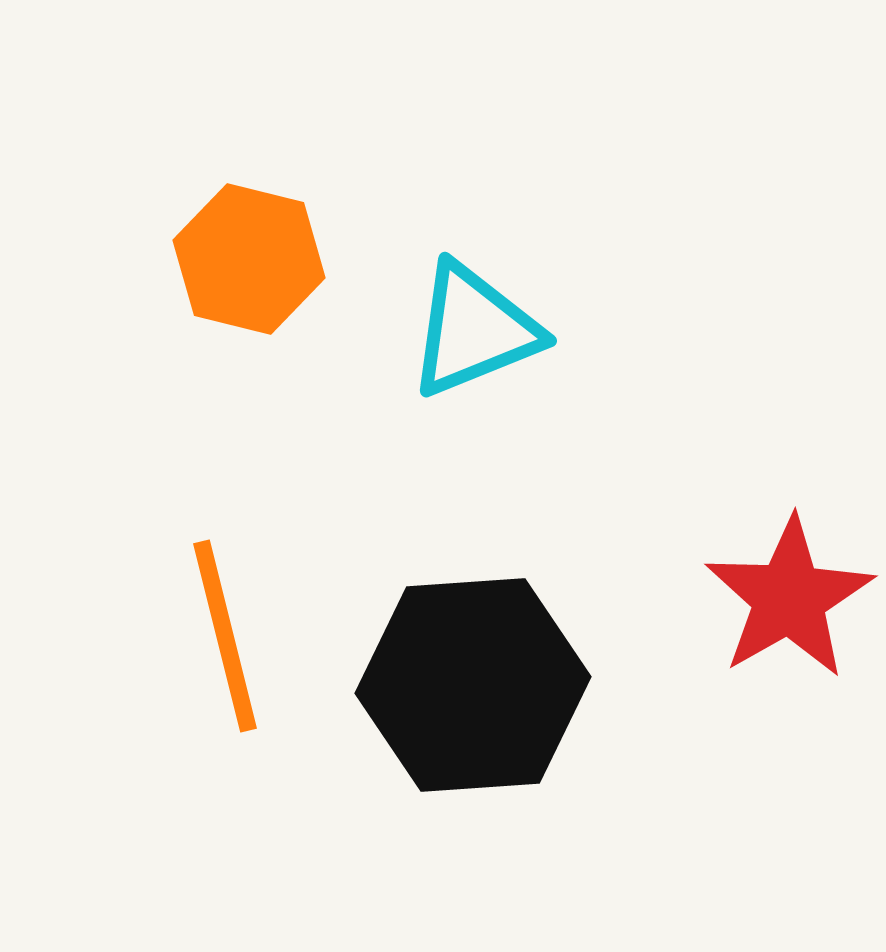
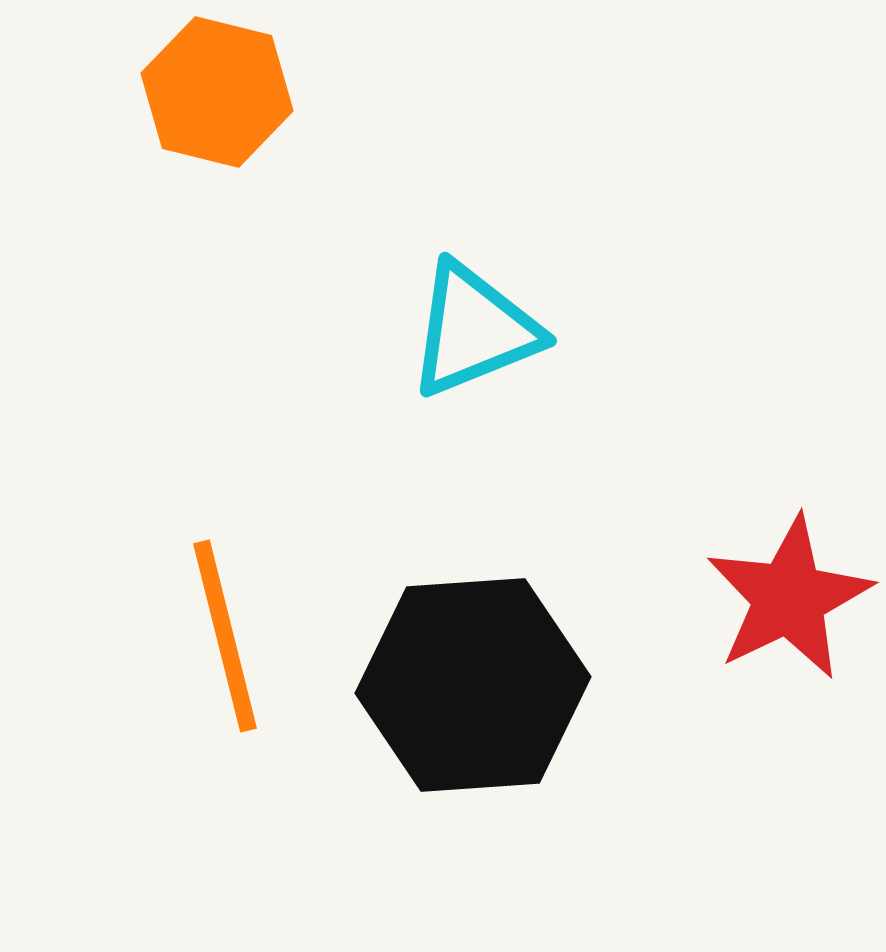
orange hexagon: moved 32 px left, 167 px up
red star: rotated 4 degrees clockwise
